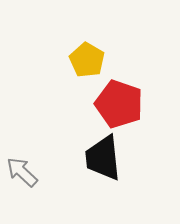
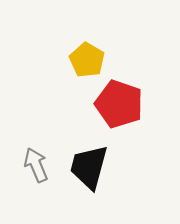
black trapezoid: moved 14 px left, 9 px down; rotated 21 degrees clockwise
gray arrow: moved 14 px right, 7 px up; rotated 24 degrees clockwise
